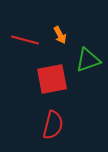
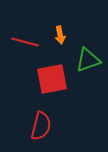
orange arrow: rotated 18 degrees clockwise
red line: moved 2 px down
red semicircle: moved 12 px left, 1 px down
